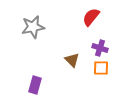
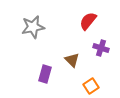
red semicircle: moved 3 px left, 4 px down
purple cross: moved 1 px right
orange square: moved 10 px left, 18 px down; rotated 35 degrees counterclockwise
purple rectangle: moved 10 px right, 11 px up
